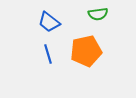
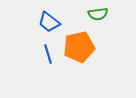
orange pentagon: moved 7 px left, 4 px up
